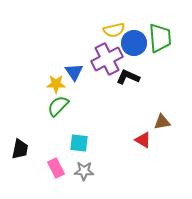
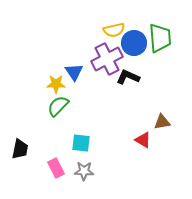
cyan square: moved 2 px right
